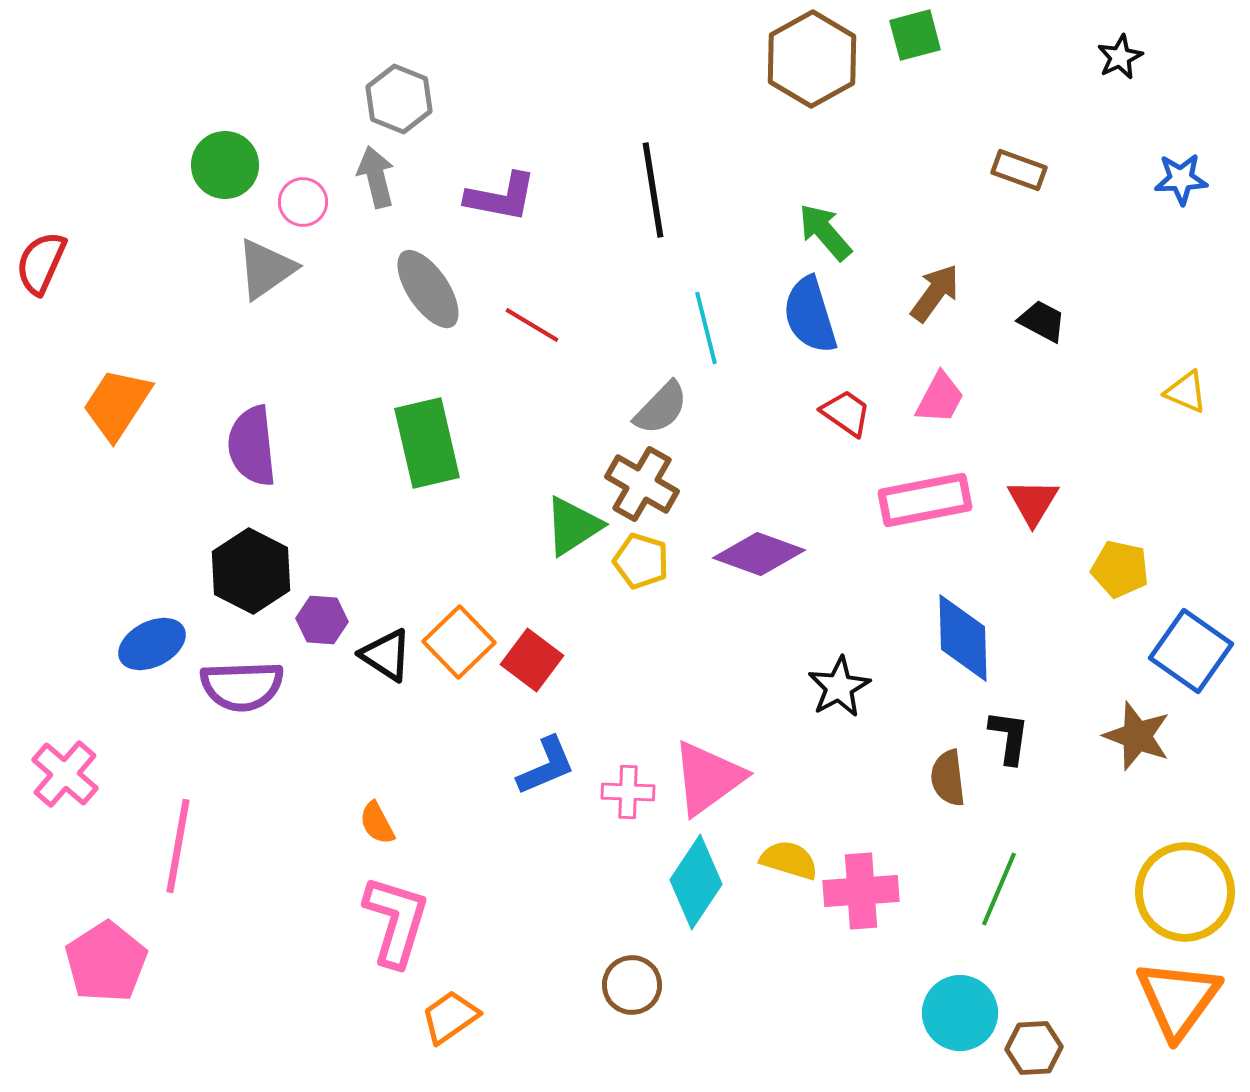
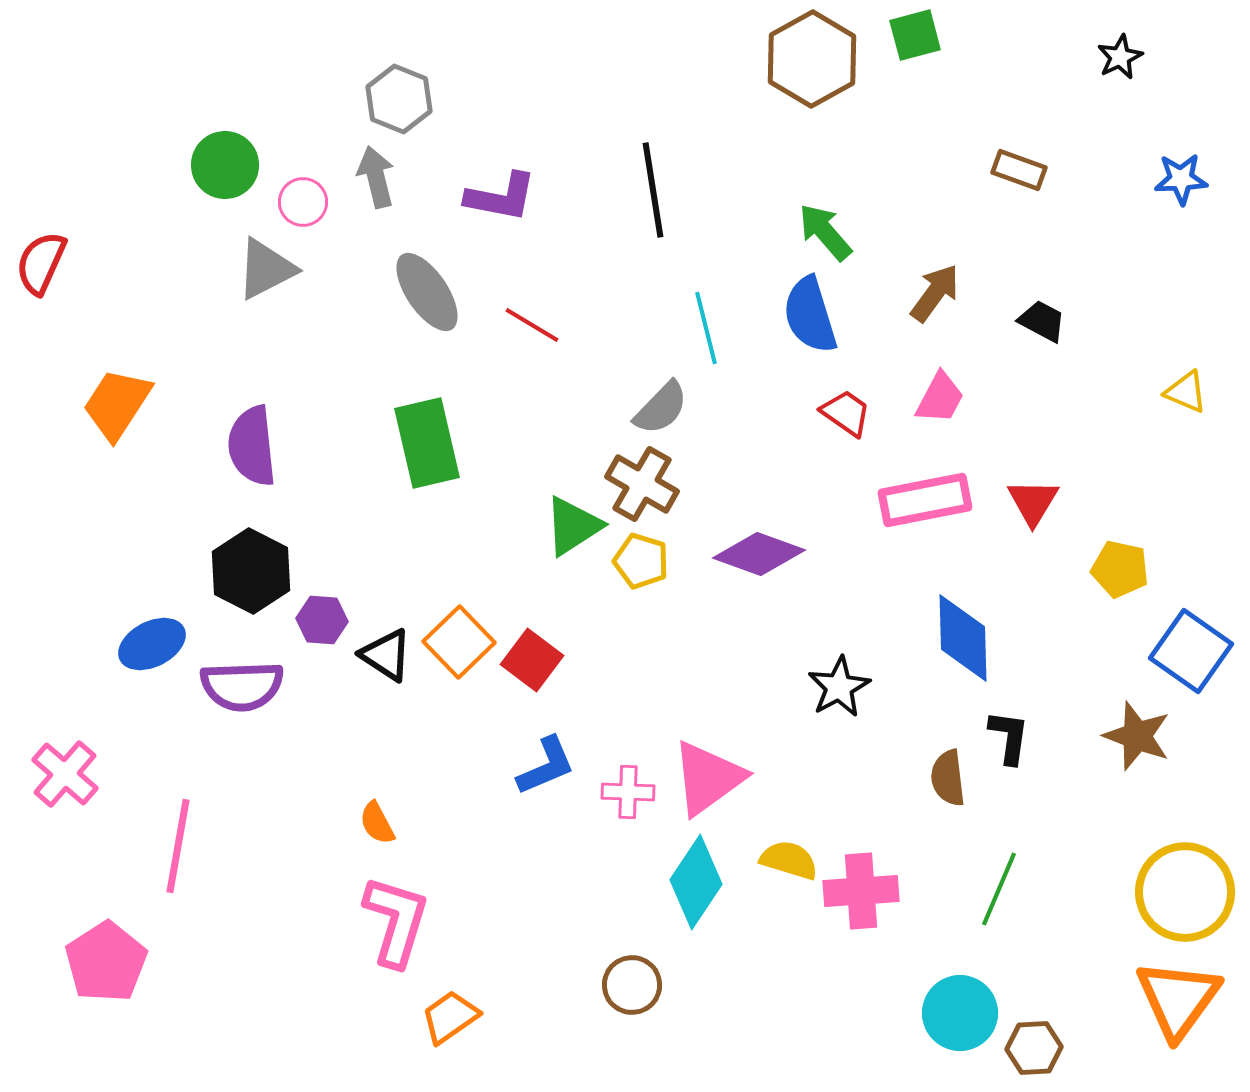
gray triangle at (266, 269): rotated 8 degrees clockwise
gray ellipse at (428, 289): moved 1 px left, 3 px down
